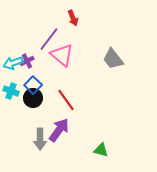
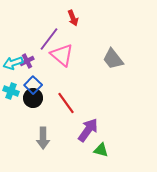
red line: moved 3 px down
purple arrow: moved 29 px right
gray arrow: moved 3 px right, 1 px up
